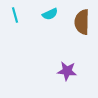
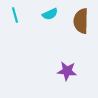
brown semicircle: moved 1 px left, 1 px up
